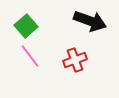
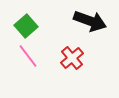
pink line: moved 2 px left
red cross: moved 3 px left, 2 px up; rotated 20 degrees counterclockwise
